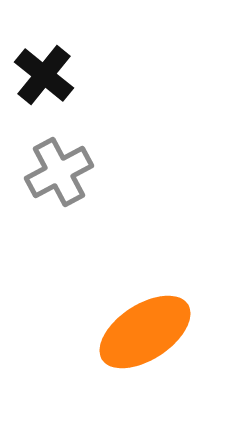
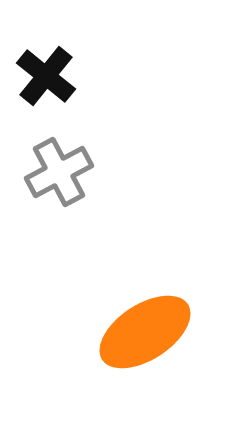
black cross: moved 2 px right, 1 px down
